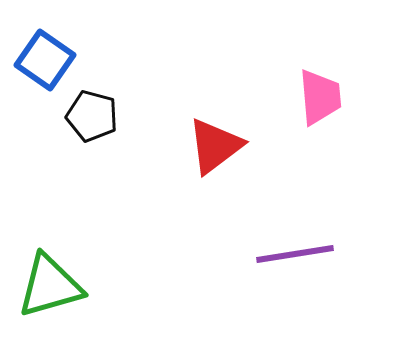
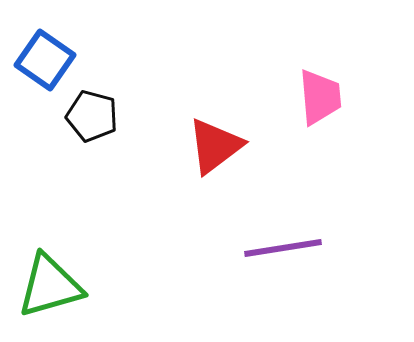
purple line: moved 12 px left, 6 px up
